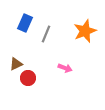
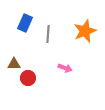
gray line: moved 2 px right; rotated 18 degrees counterclockwise
brown triangle: moved 2 px left; rotated 24 degrees clockwise
